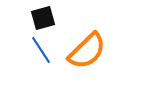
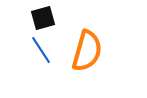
orange semicircle: rotated 30 degrees counterclockwise
